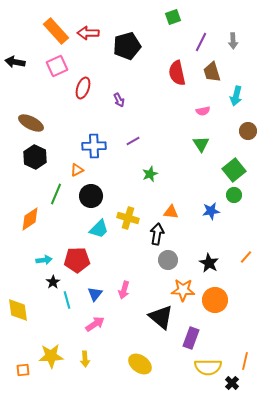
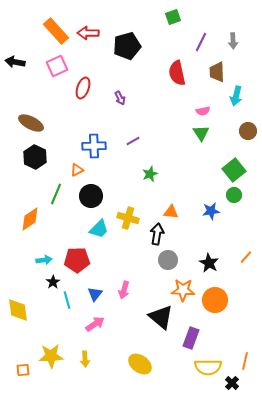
brown trapezoid at (212, 72): moved 5 px right; rotated 15 degrees clockwise
purple arrow at (119, 100): moved 1 px right, 2 px up
green triangle at (201, 144): moved 11 px up
